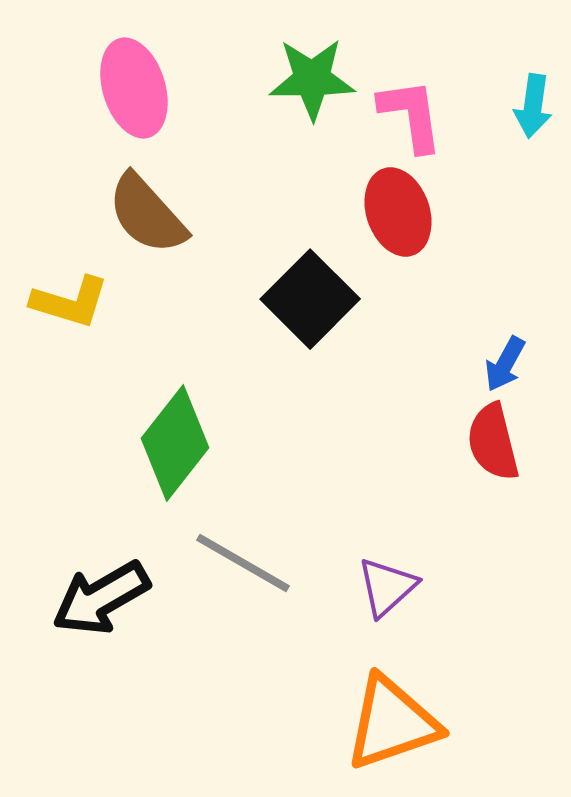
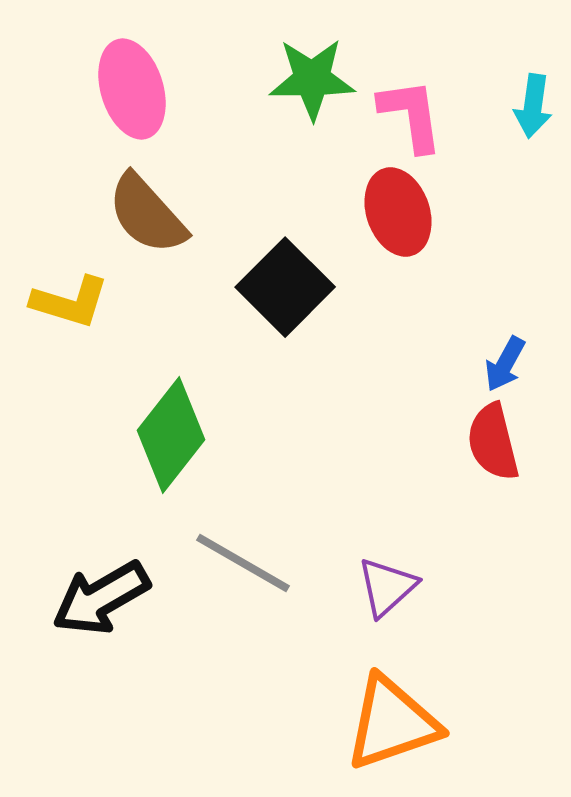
pink ellipse: moved 2 px left, 1 px down
black square: moved 25 px left, 12 px up
green diamond: moved 4 px left, 8 px up
